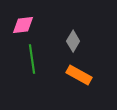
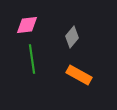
pink diamond: moved 4 px right
gray diamond: moved 1 px left, 4 px up; rotated 10 degrees clockwise
